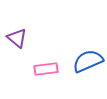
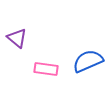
pink rectangle: rotated 15 degrees clockwise
